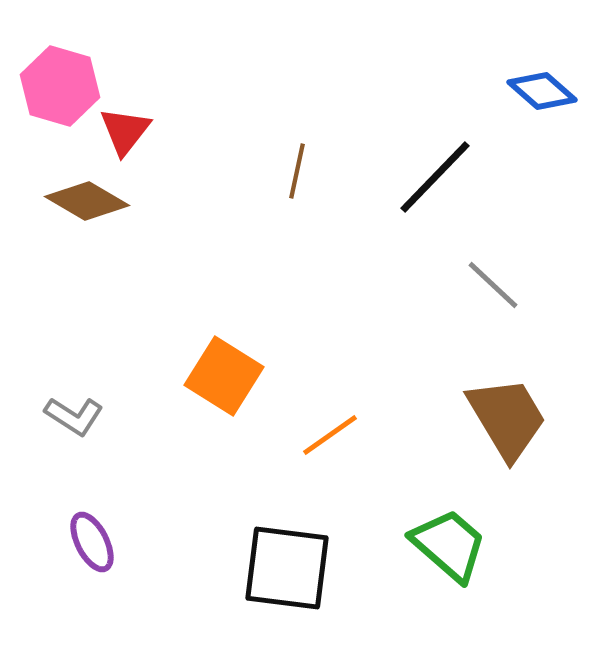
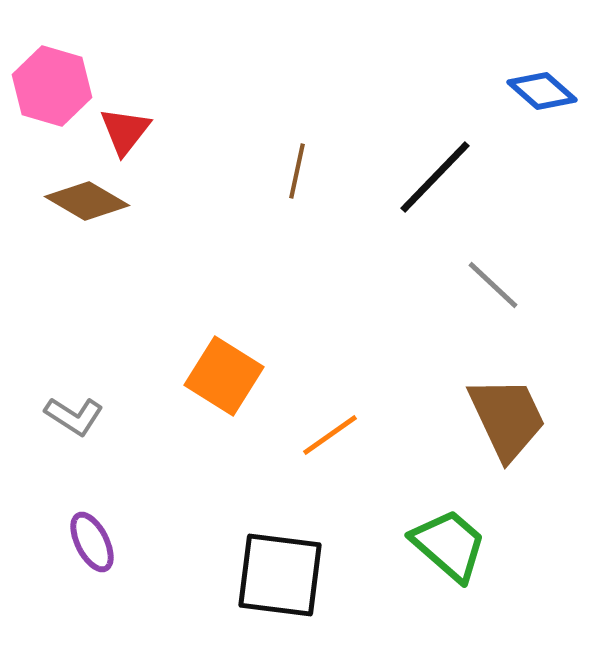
pink hexagon: moved 8 px left
brown trapezoid: rotated 6 degrees clockwise
black square: moved 7 px left, 7 px down
